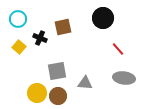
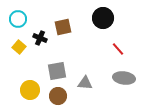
yellow circle: moved 7 px left, 3 px up
